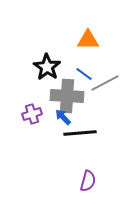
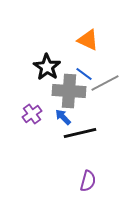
orange triangle: rotated 25 degrees clockwise
gray cross: moved 2 px right, 5 px up
purple cross: rotated 18 degrees counterclockwise
black line: rotated 8 degrees counterclockwise
